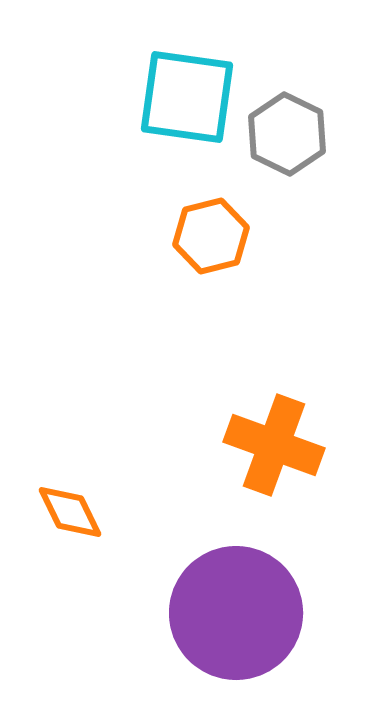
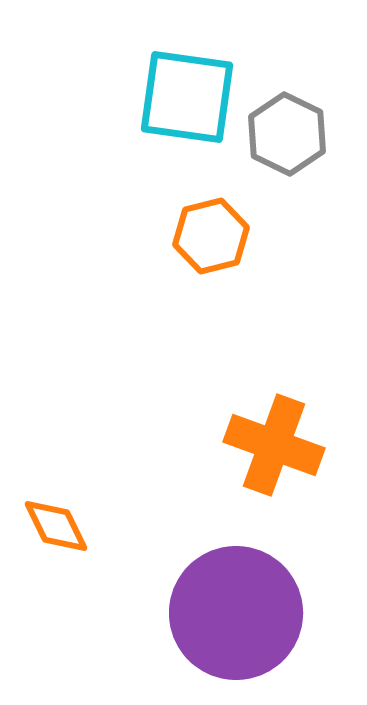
orange diamond: moved 14 px left, 14 px down
